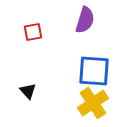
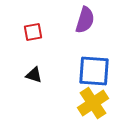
black triangle: moved 6 px right, 16 px up; rotated 30 degrees counterclockwise
